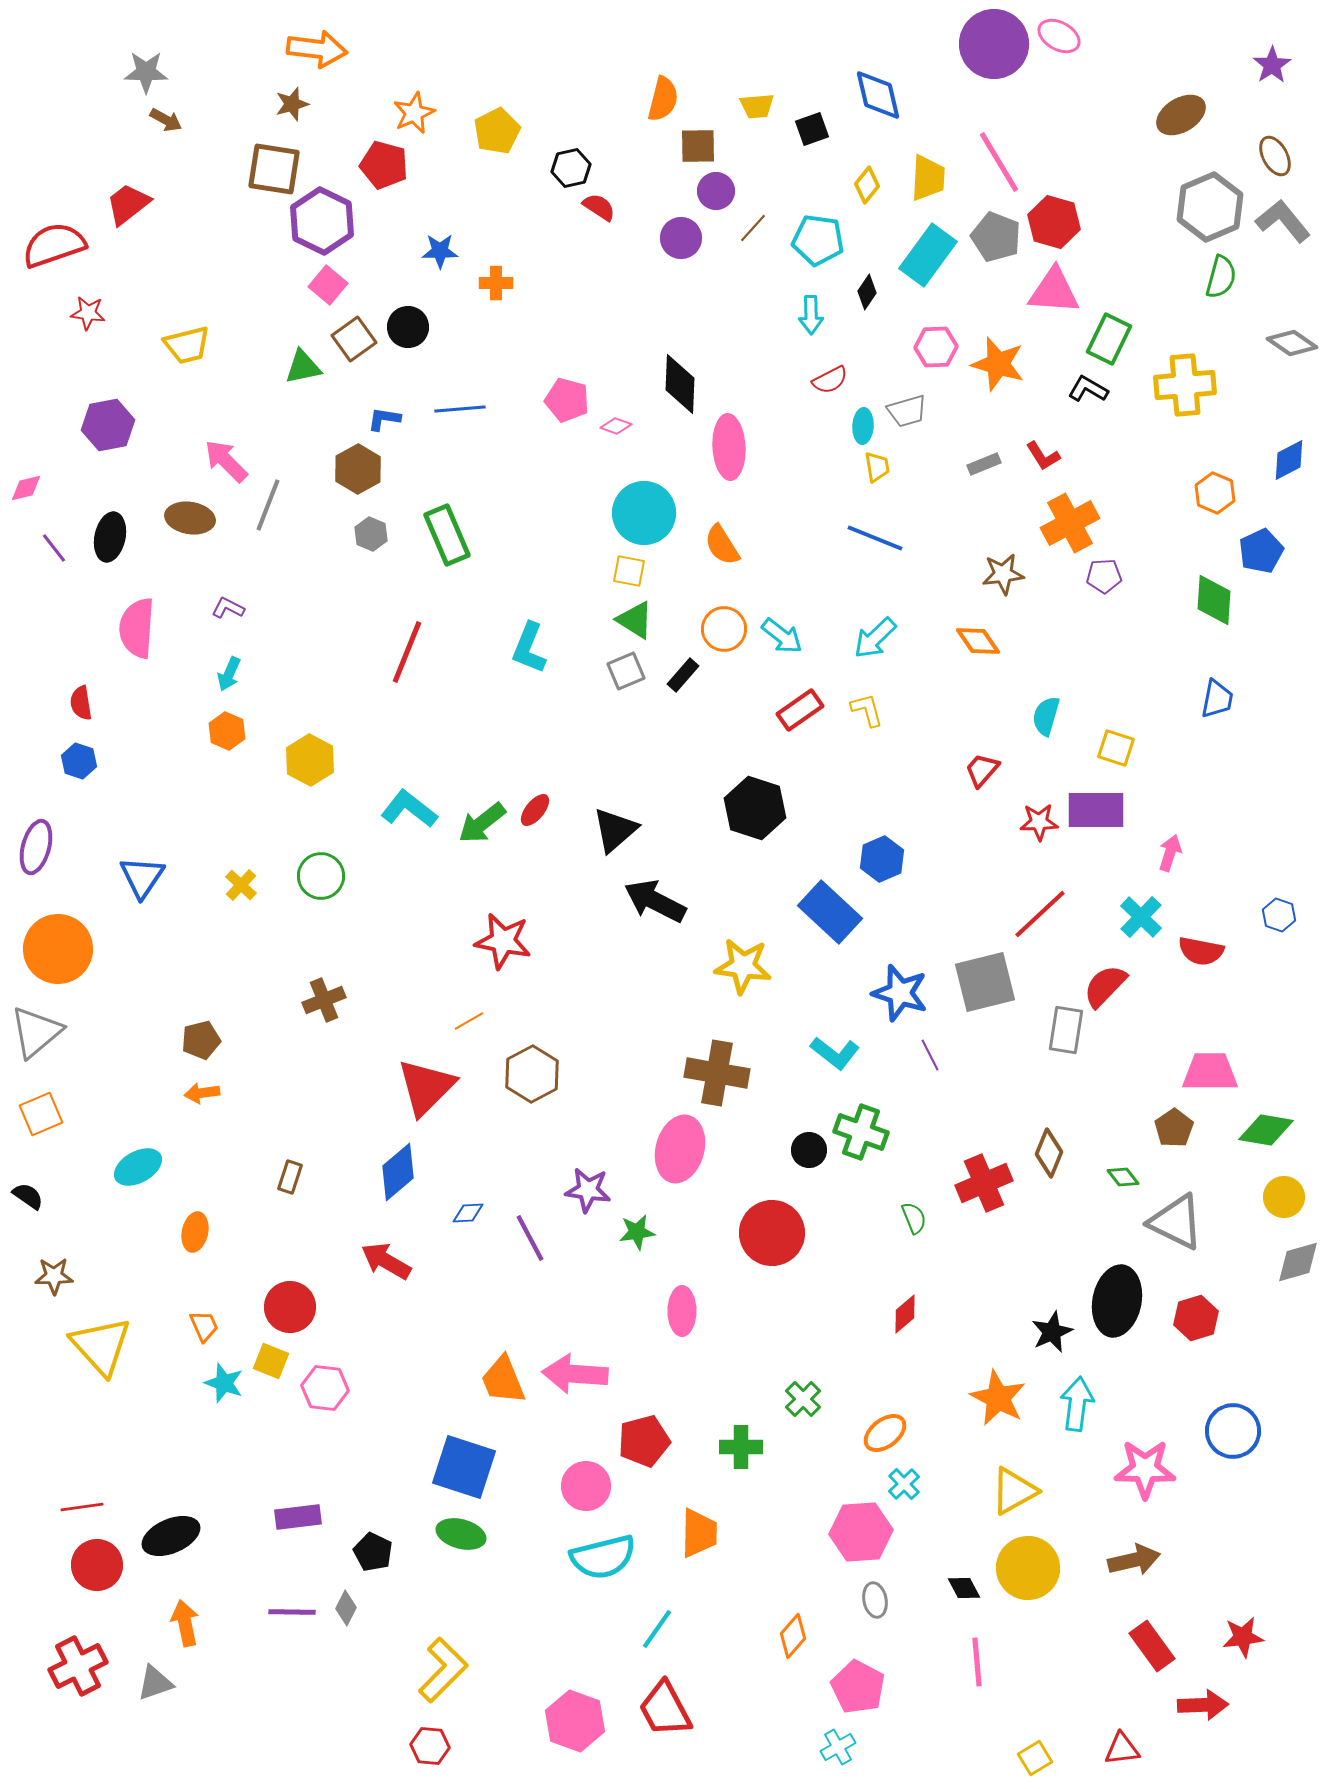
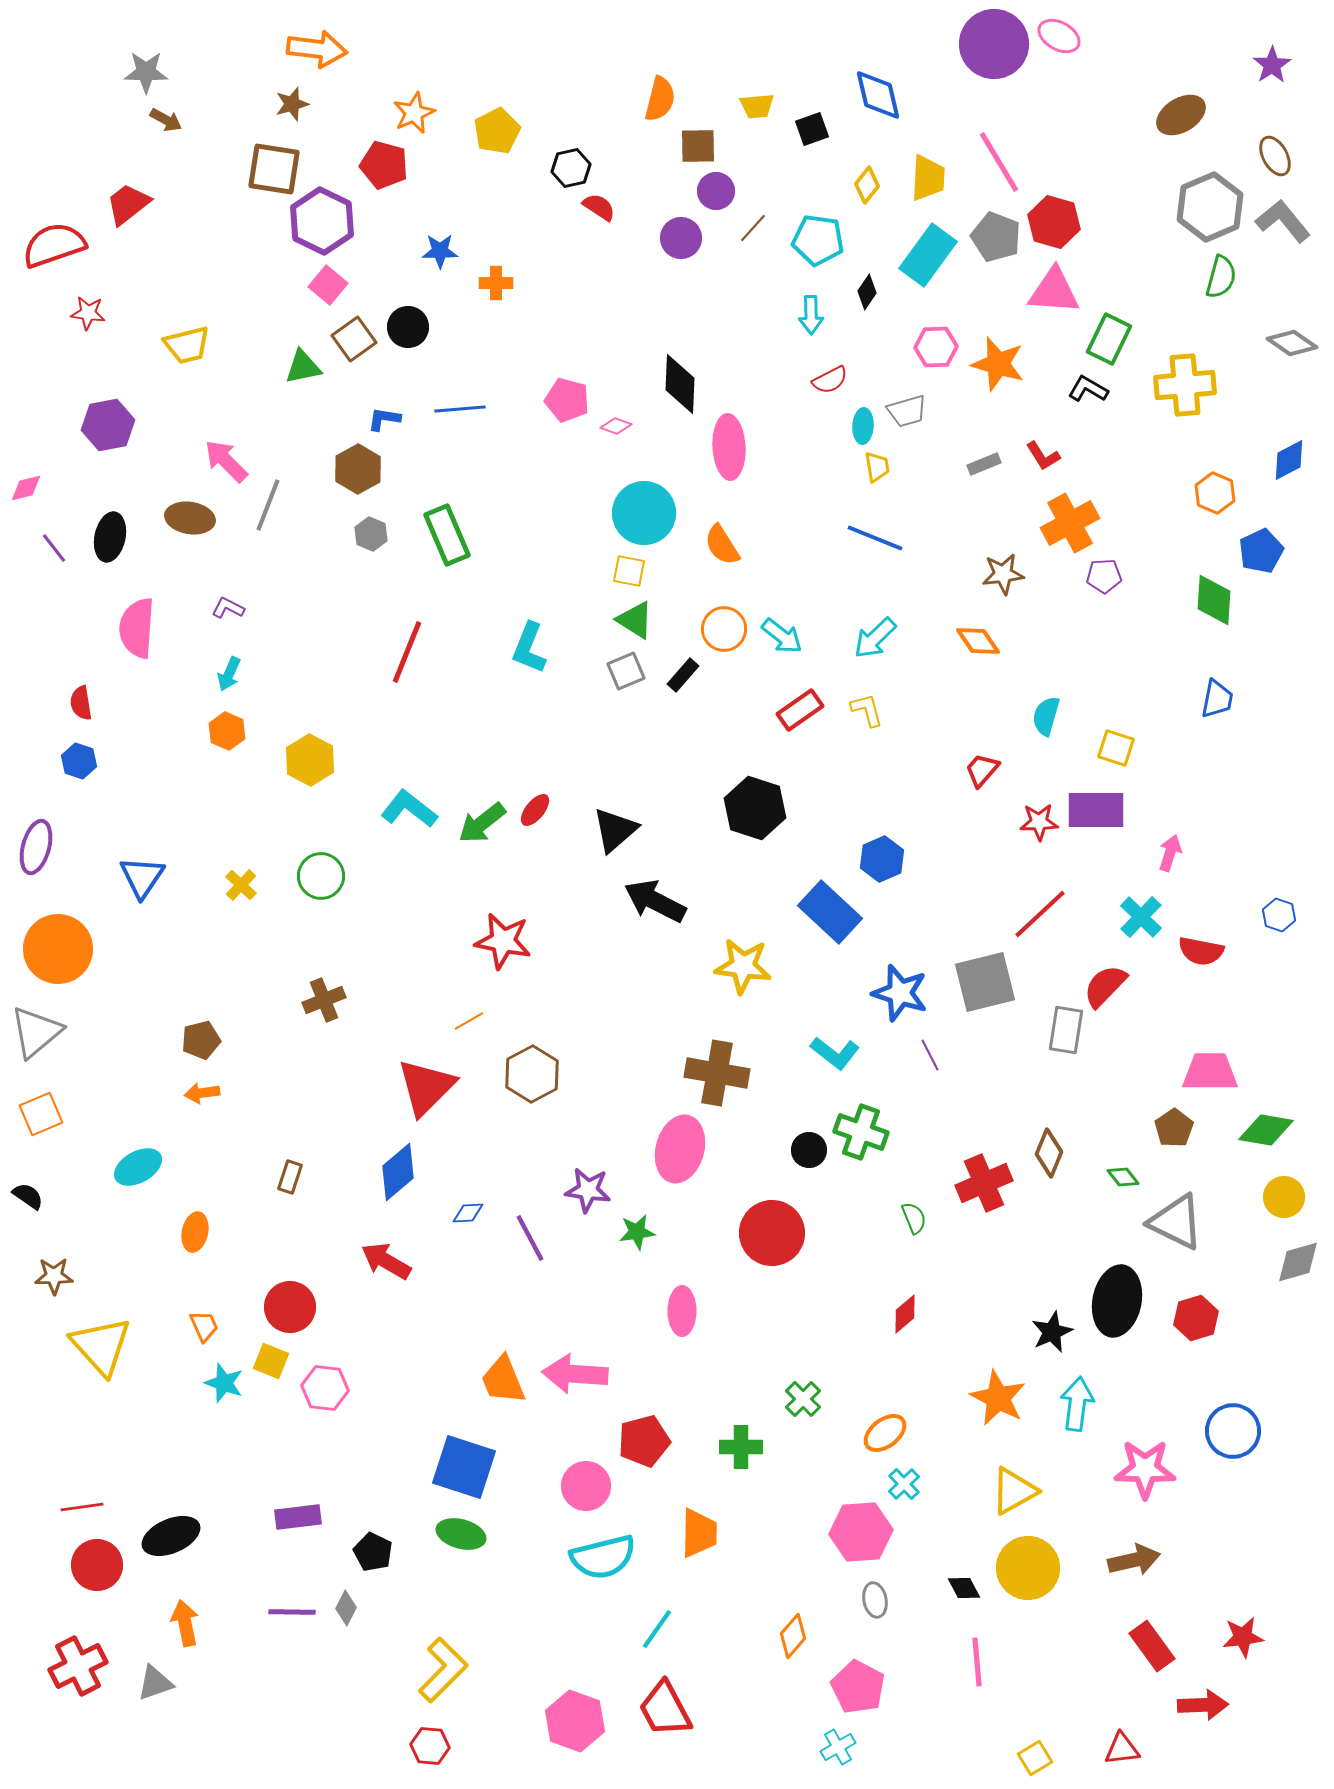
orange semicircle at (663, 99): moved 3 px left
